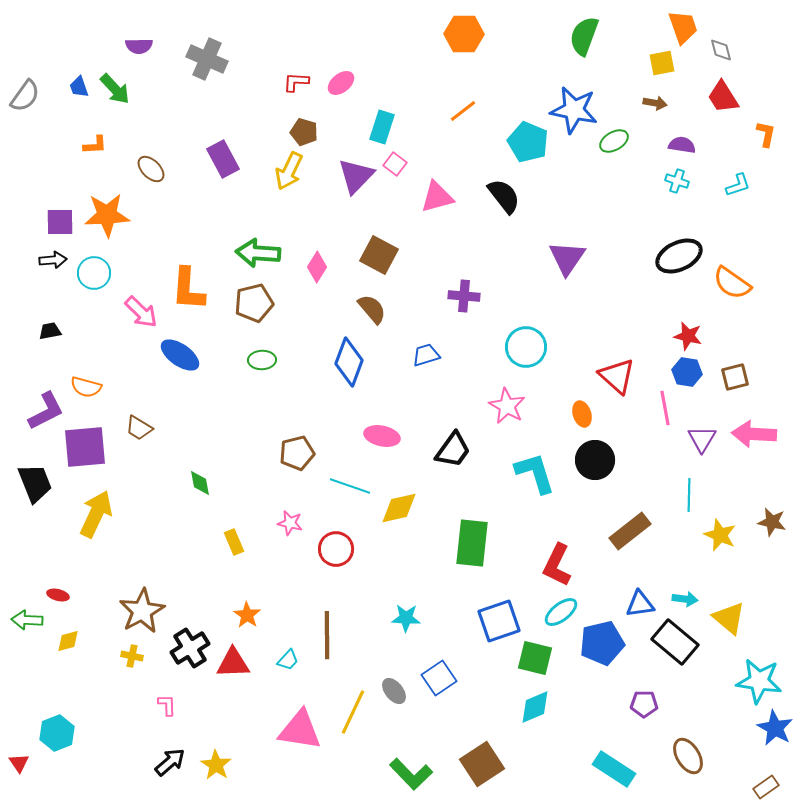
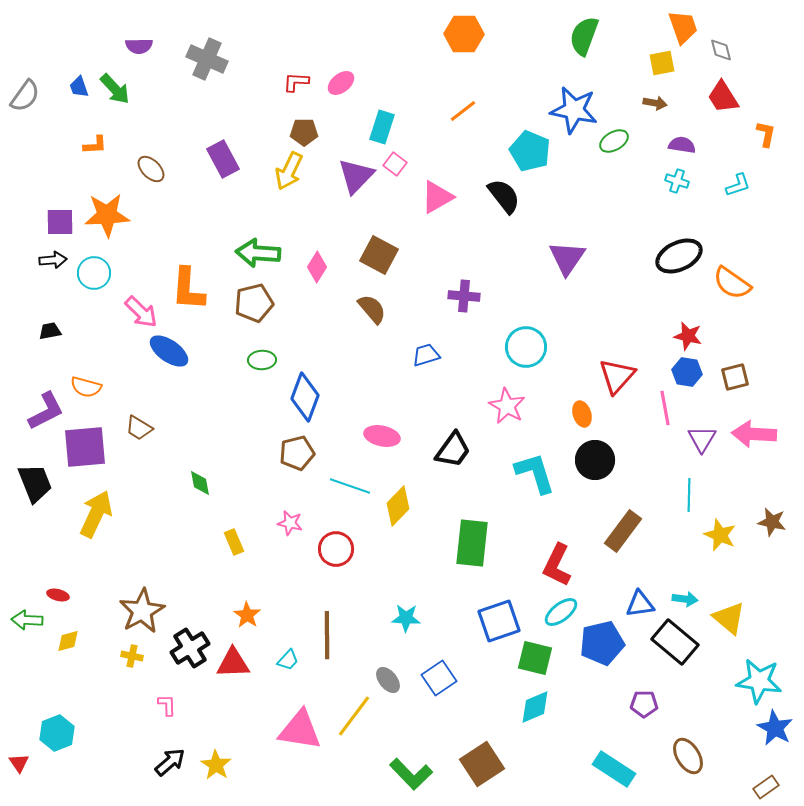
brown pentagon at (304, 132): rotated 16 degrees counterclockwise
cyan pentagon at (528, 142): moved 2 px right, 9 px down
pink triangle at (437, 197): rotated 15 degrees counterclockwise
blue ellipse at (180, 355): moved 11 px left, 4 px up
blue diamond at (349, 362): moved 44 px left, 35 px down
red triangle at (617, 376): rotated 30 degrees clockwise
yellow diamond at (399, 508): moved 1 px left, 2 px up; rotated 33 degrees counterclockwise
brown rectangle at (630, 531): moved 7 px left; rotated 15 degrees counterclockwise
gray ellipse at (394, 691): moved 6 px left, 11 px up
yellow line at (353, 712): moved 1 px right, 4 px down; rotated 12 degrees clockwise
